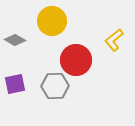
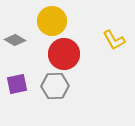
yellow L-shape: rotated 80 degrees counterclockwise
red circle: moved 12 px left, 6 px up
purple square: moved 2 px right
